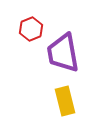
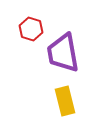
red hexagon: rotated 20 degrees counterclockwise
